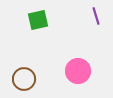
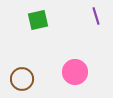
pink circle: moved 3 px left, 1 px down
brown circle: moved 2 px left
